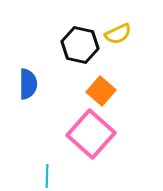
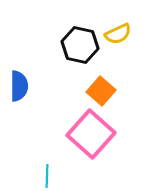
blue semicircle: moved 9 px left, 2 px down
